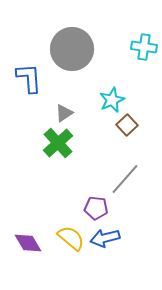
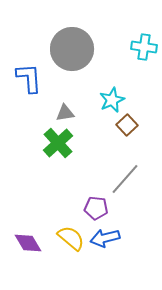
gray triangle: moved 1 px right; rotated 24 degrees clockwise
